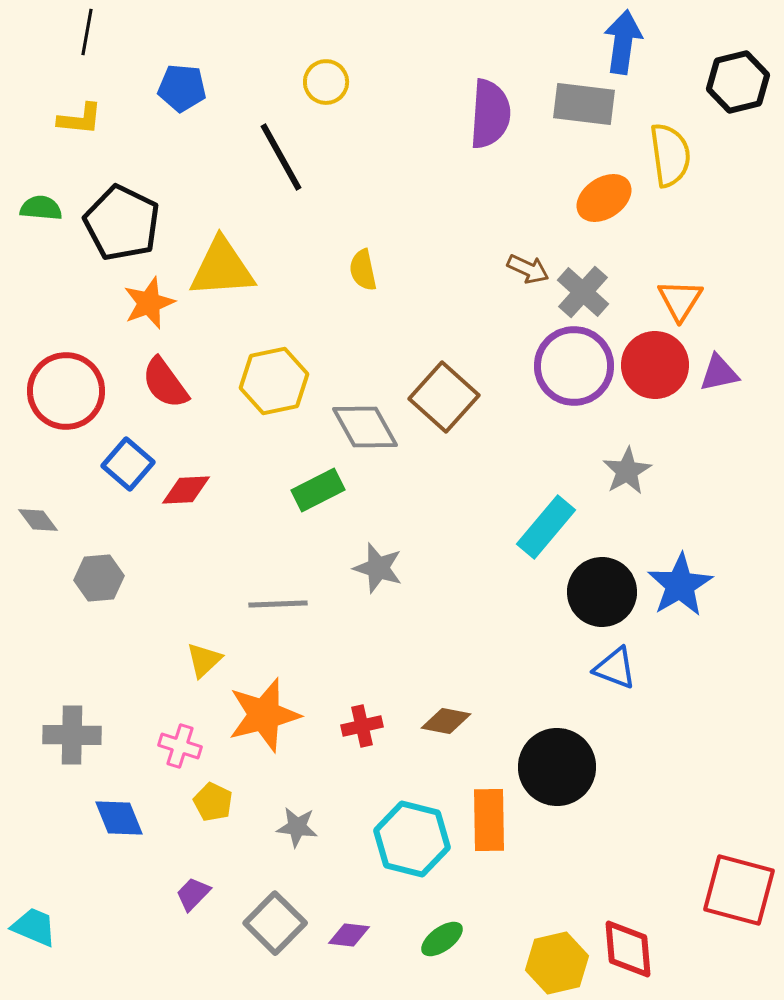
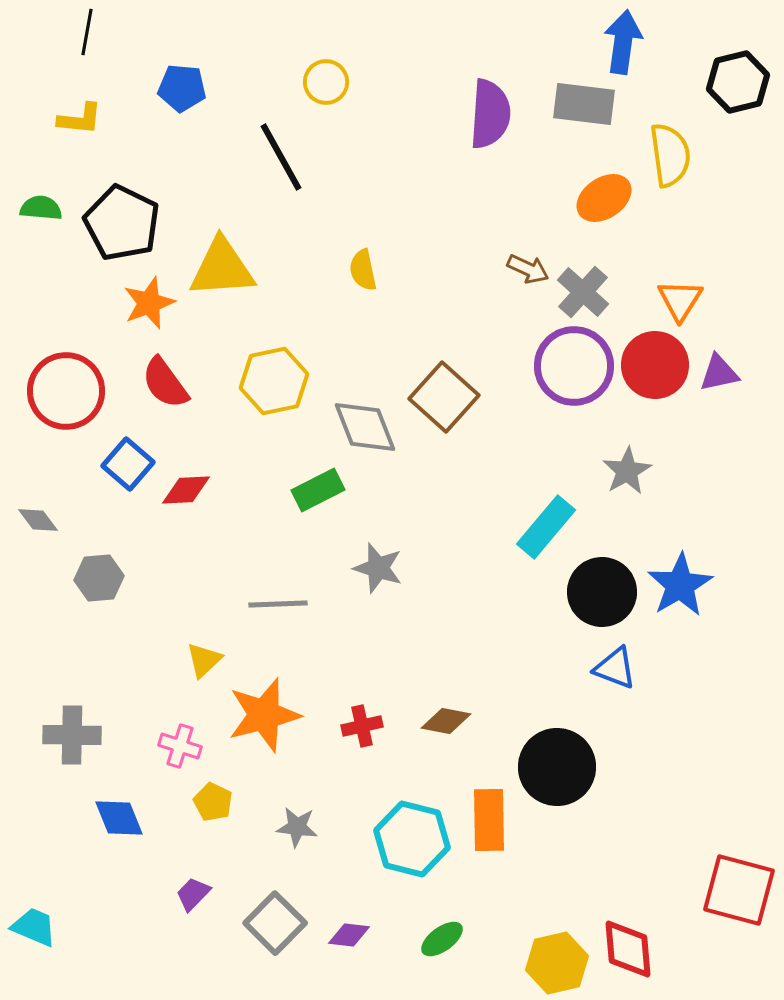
gray diamond at (365, 427): rotated 8 degrees clockwise
